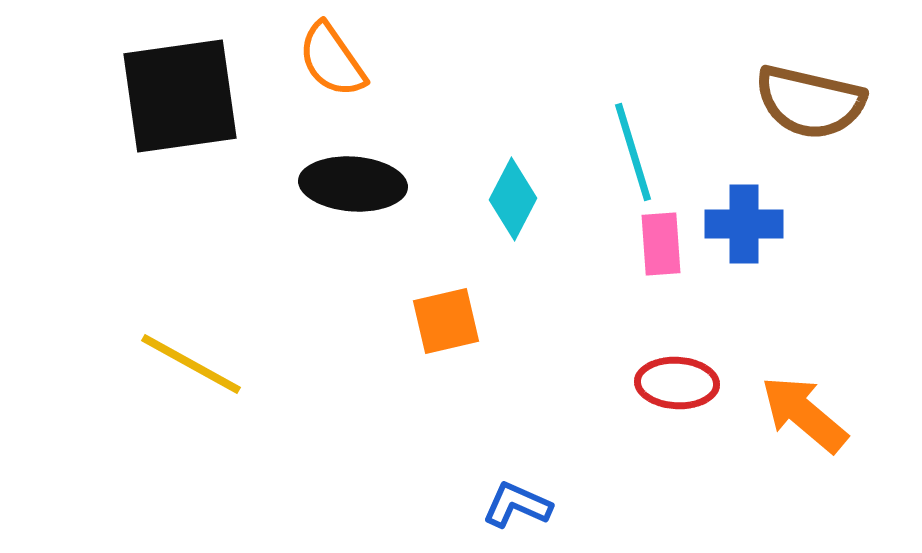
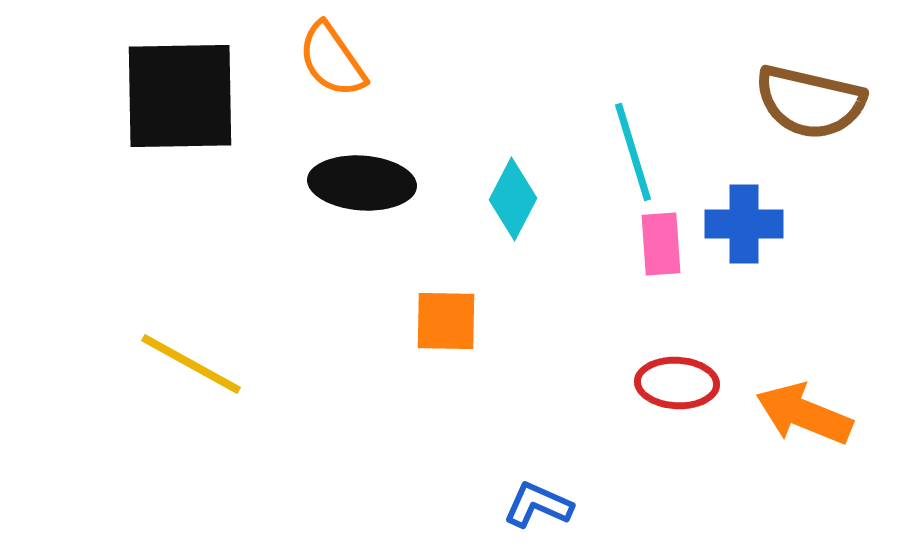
black square: rotated 7 degrees clockwise
black ellipse: moved 9 px right, 1 px up
orange square: rotated 14 degrees clockwise
orange arrow: rotated 18 degrees counterclockwise
blue L-shape: moved 21 px right
